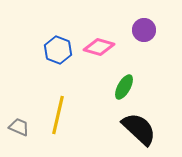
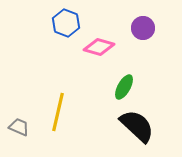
purple circle: moved 1 px left, 2 px up
blue hexagon: moved 8 px right, 27 px up
yellow line: moved 3 px up
black semicircle: moved 2 px left, 3 px up
